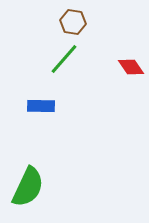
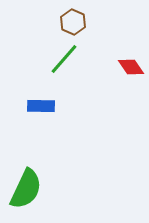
brown hexagon: rotated 15 degrees clockwise
green semicircle: moved 2 px left, 2 px down
